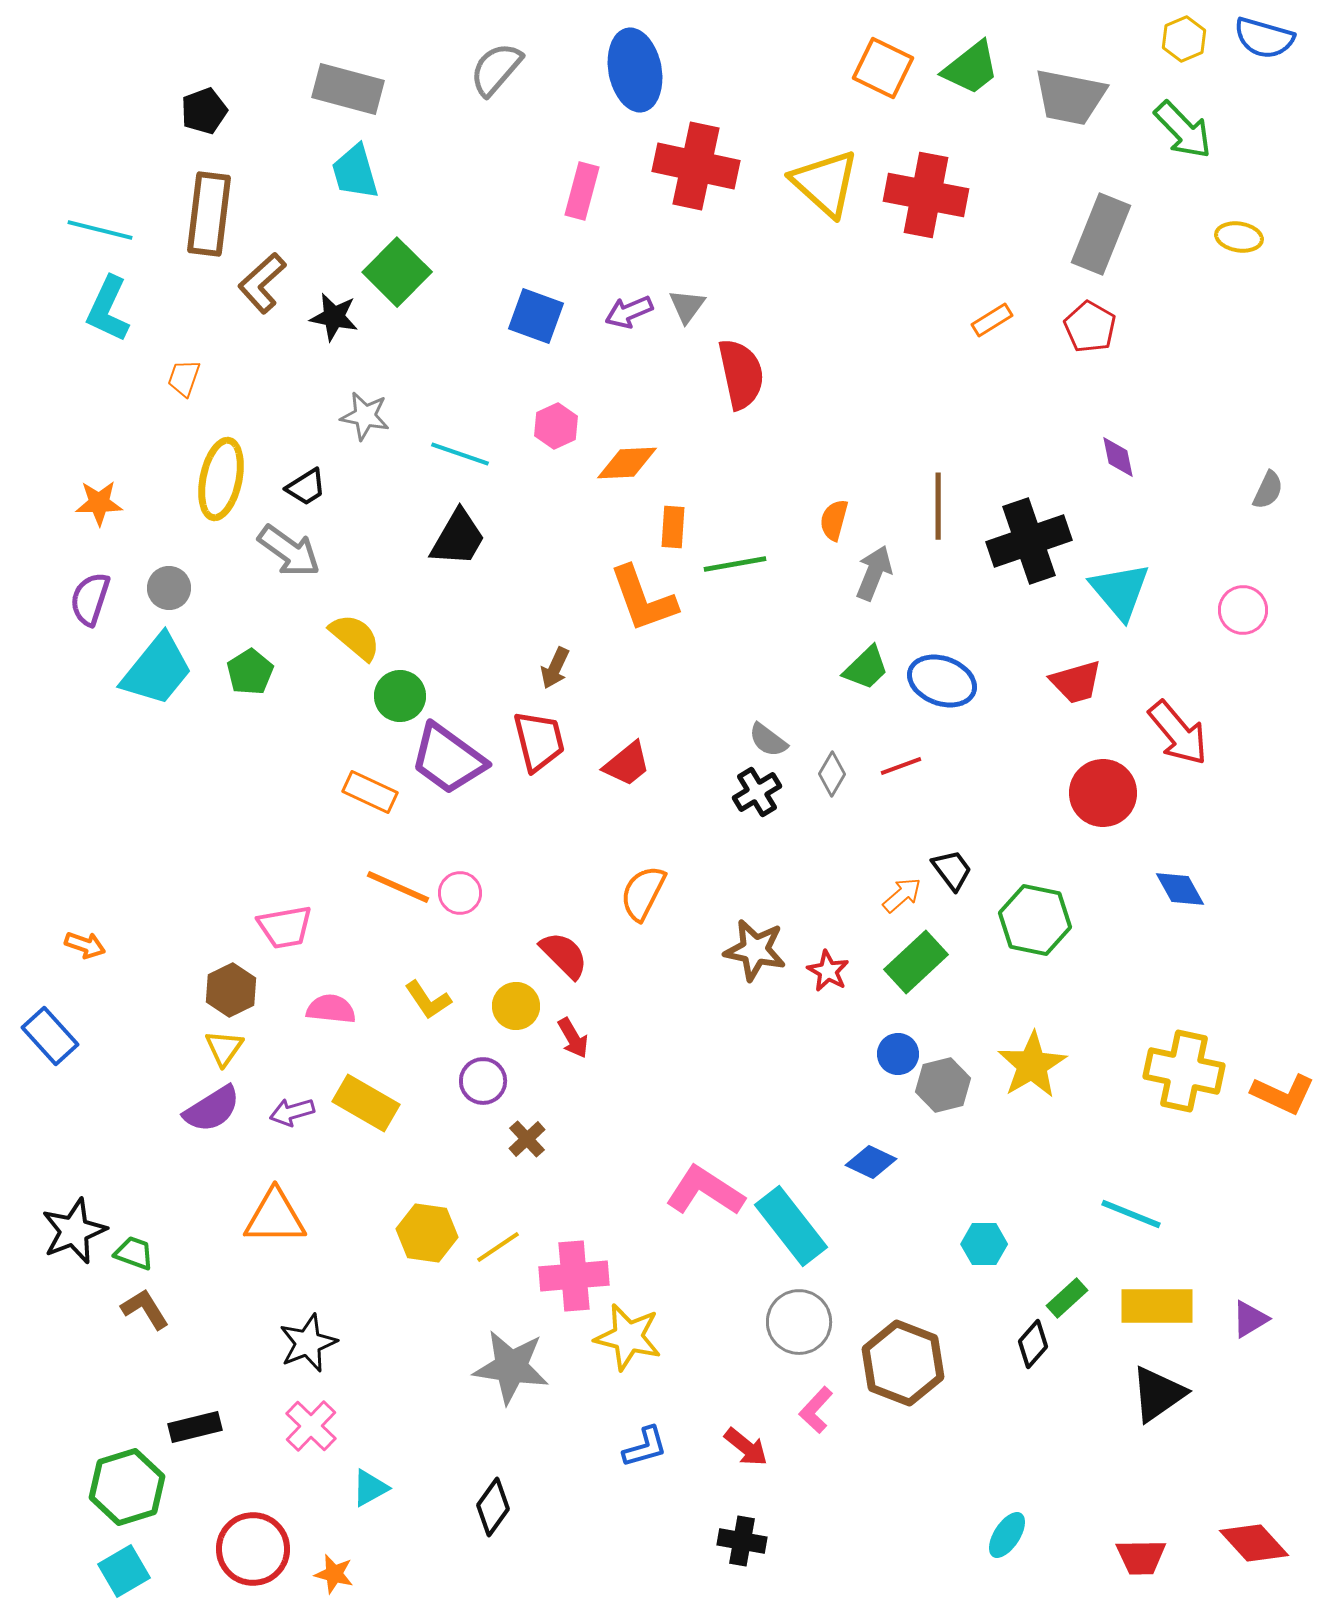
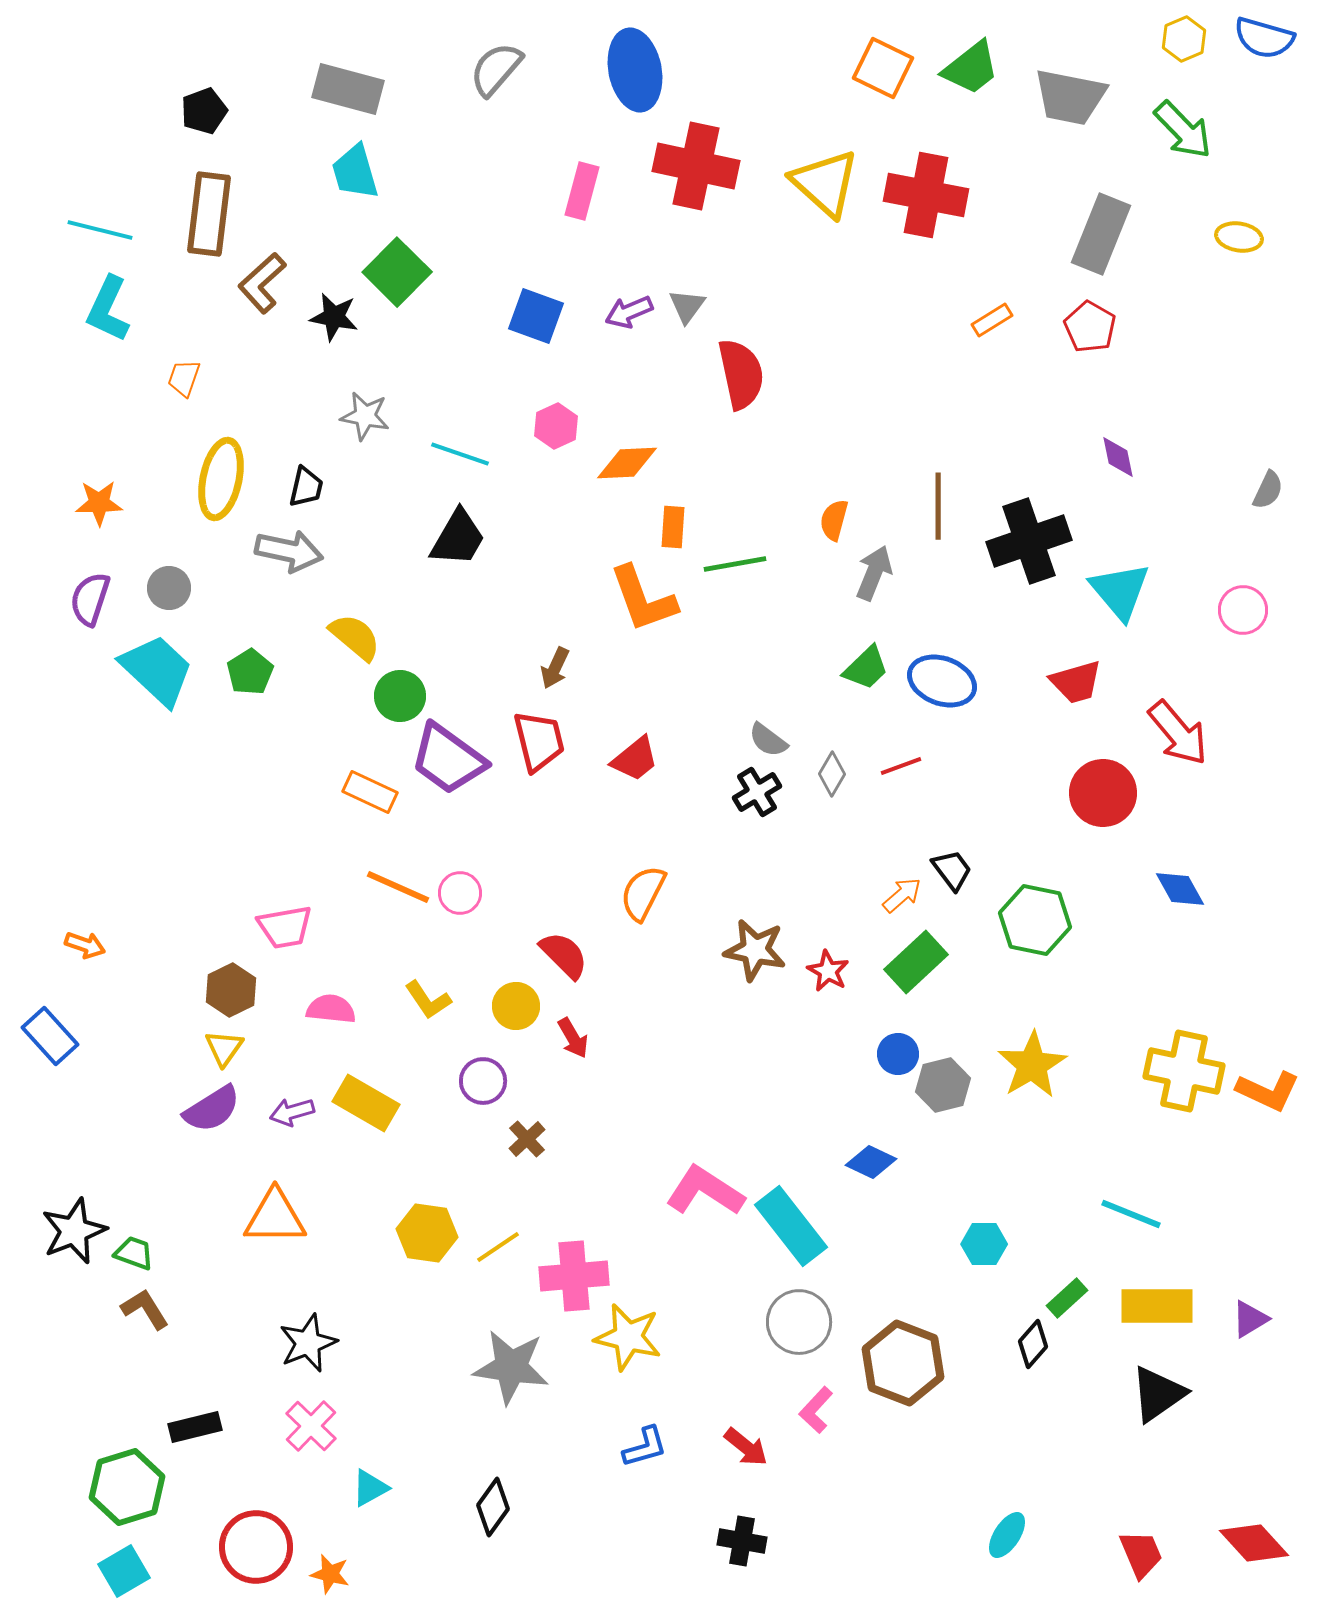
black trapezoid at (306, 487): rotated 45 degrees counterclockwise
gray arrow at (289, 551): rotated 24 degrees counterclockwise
cyan trapezoid at (157, 670): rotated 86 degrees counterclockwise
red trapezoid at (627, 764): moved 8 px right, 5 px up
orange L-shape at (1283, 1094): moved 15 px left, 3 px up
red circle at (253, 1549): moved 3 px right, 2 px up
red trapezoid at (1141, 1557): moved 3 px up; rotated 112 degrees counterclockwise
orange star at (334, 1574): moved 4 px left
